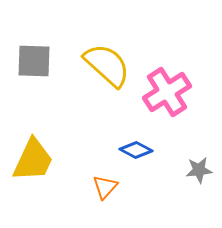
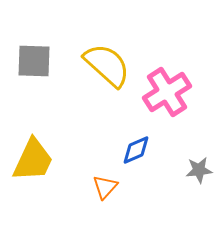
blue diamond: rotated 52 degrees counterclockwise
